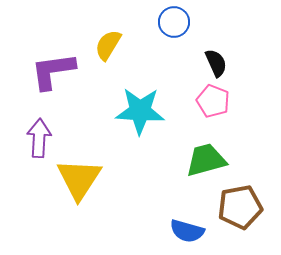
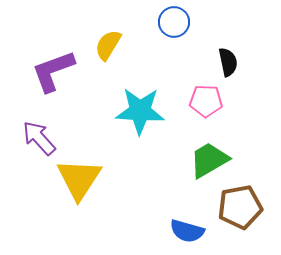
black semicircle: moved 12 px right, 1 px up; rotated 12 degrees clockwise
purple L-shape: rotated 12 degrees counterclockwise
pink pentagon: moved 7 px left; rotated 20 degrees counterclockwise
purple arrow: rotated 45 degrees counterclockwise
green trapezoid: moved 3 px right; rotated 15 degrees counterclockwise
